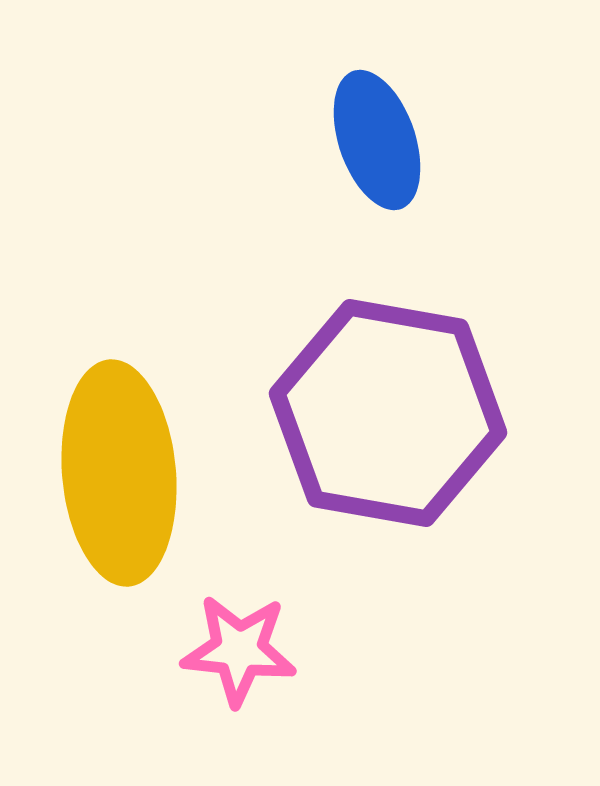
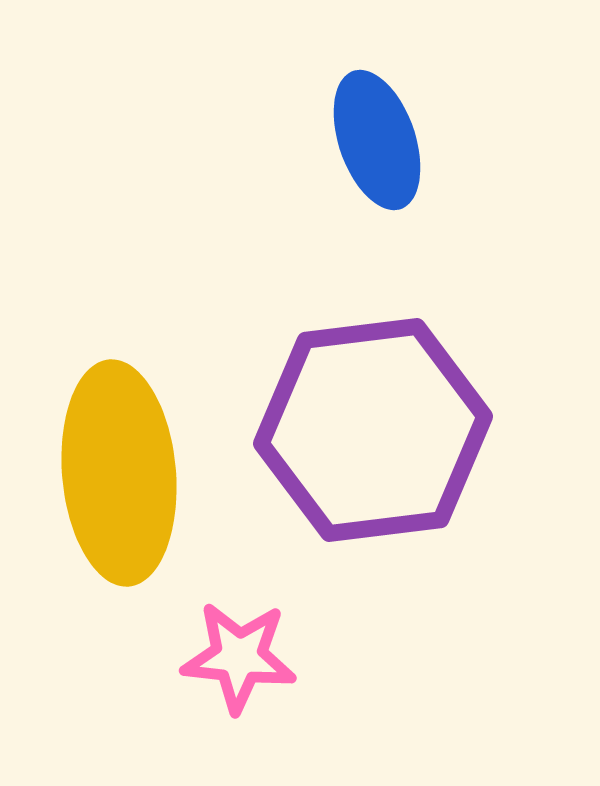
purple hexagon: moved 15 px left, 17 px down; rotated 17 degrees counterclockwise
pink star: moved 7 px down
